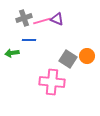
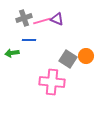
orange circle: moved 1 px left
